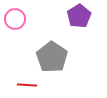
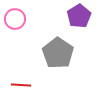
gray pentagon: moved 6 px right, 4 px up
red line: moved 6 px left
